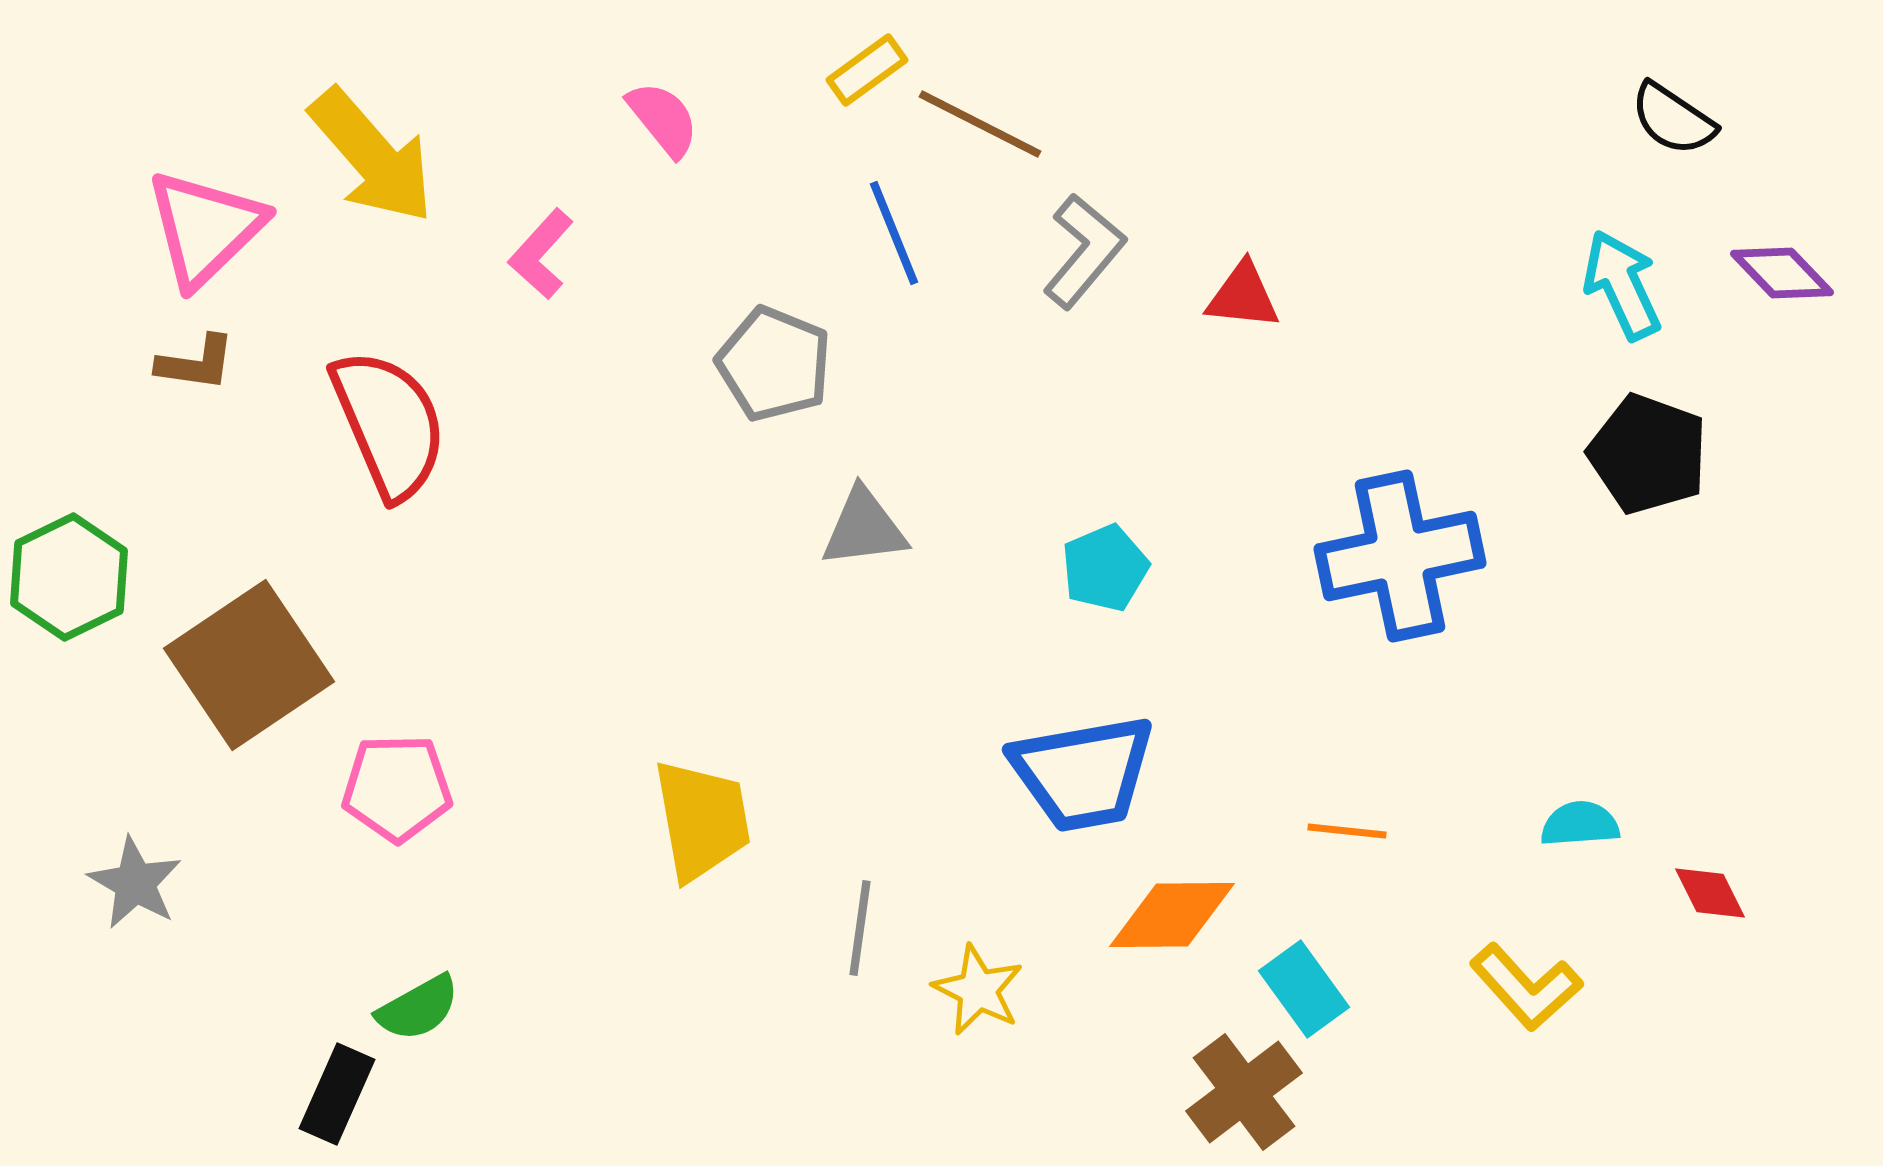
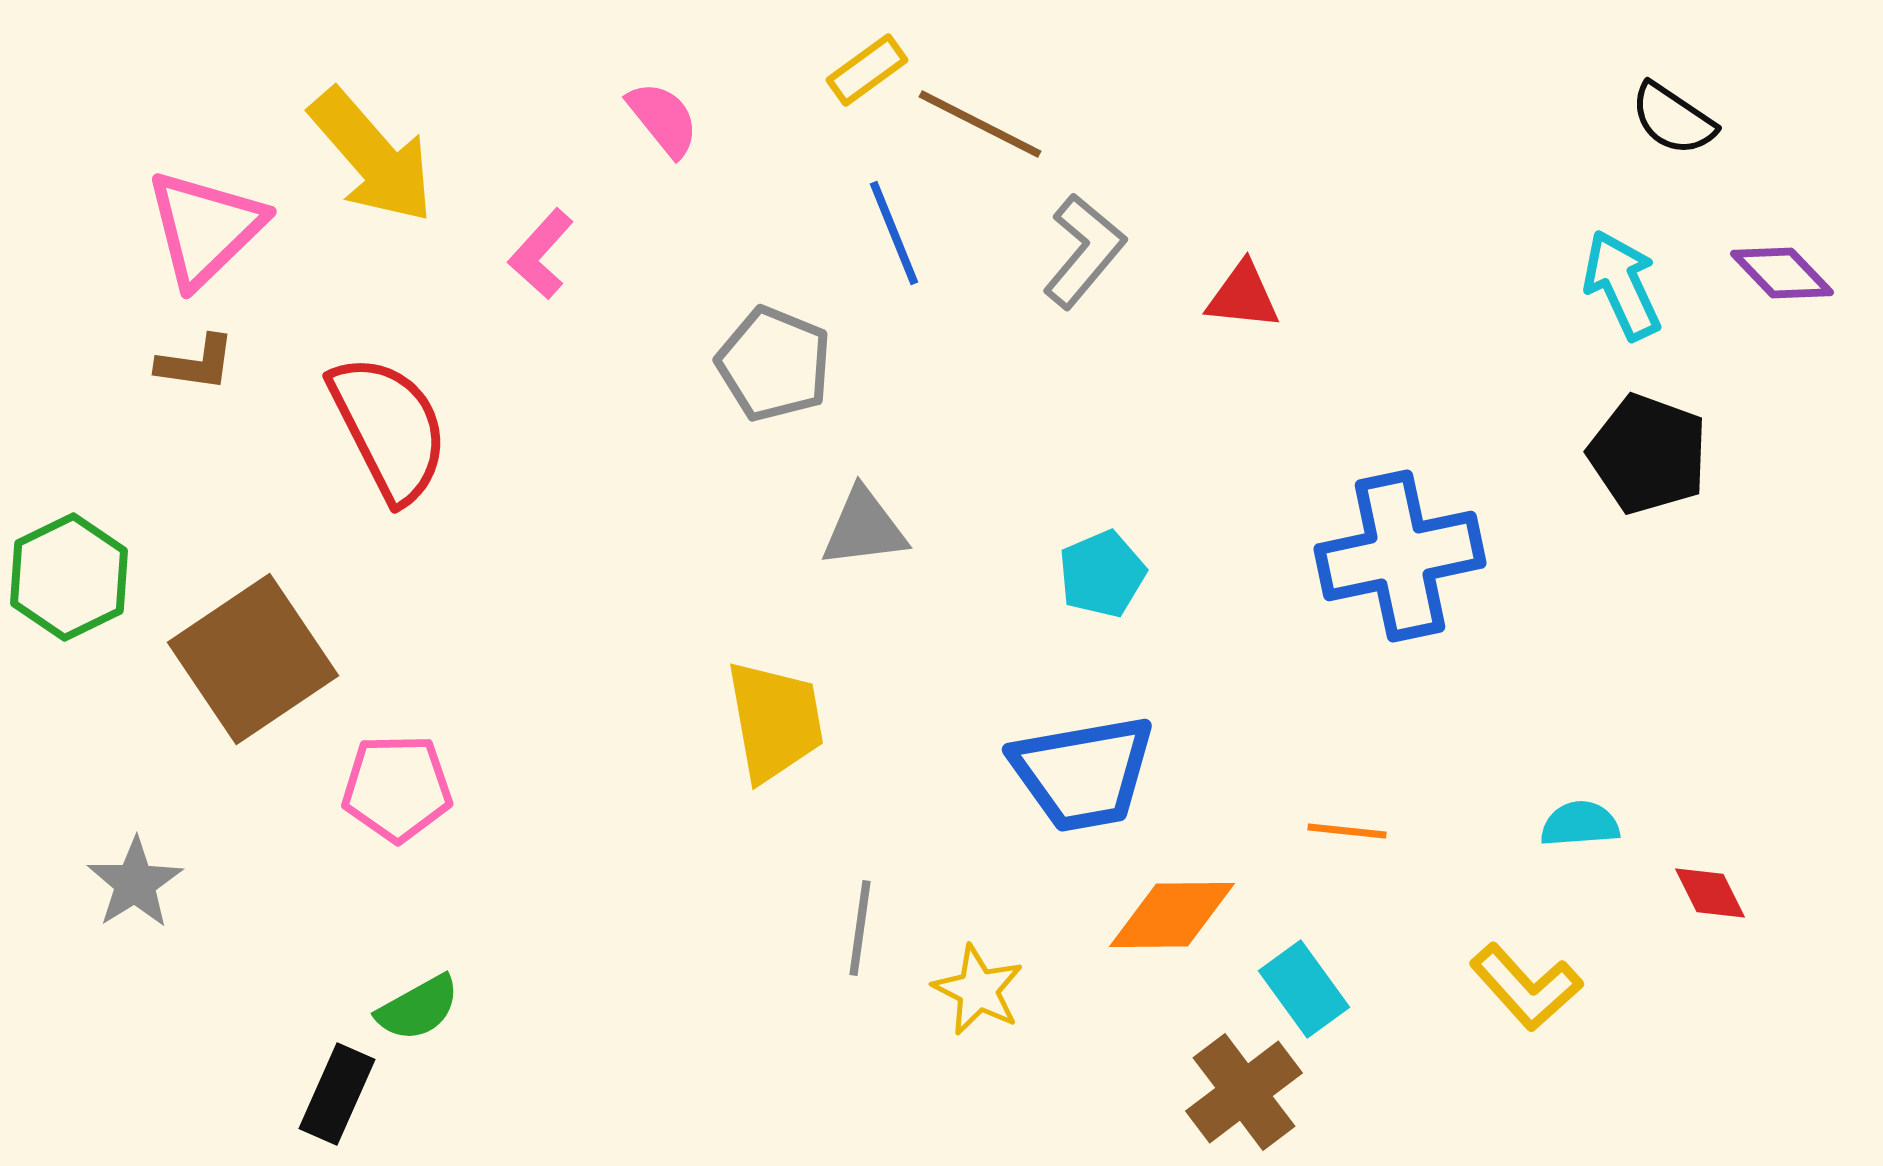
red semicircle: moved 4 px down; rotated 4 degrees counterclockwise
cyan pentagon: moved 3 px left, 6 px down
brown square: moved 4 px right, 6 px up
yellow trapezoid: moved 73 px right, 99 px up
gray star: rotated 10 degrees clockwise
